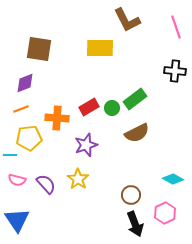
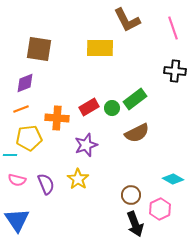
pink line: moved 3 px left, 1 px down
purple semicircle: rotated 20 degrees clockwise
pink hexagon: moved 5 px left, 4 px up
